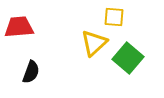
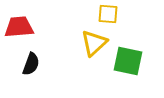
yellow square: moved 6 px left, 3 px up
green square: moved 3 px down; rotated 28 degrees counterclockwise
black semicircle: moved 8 px up
